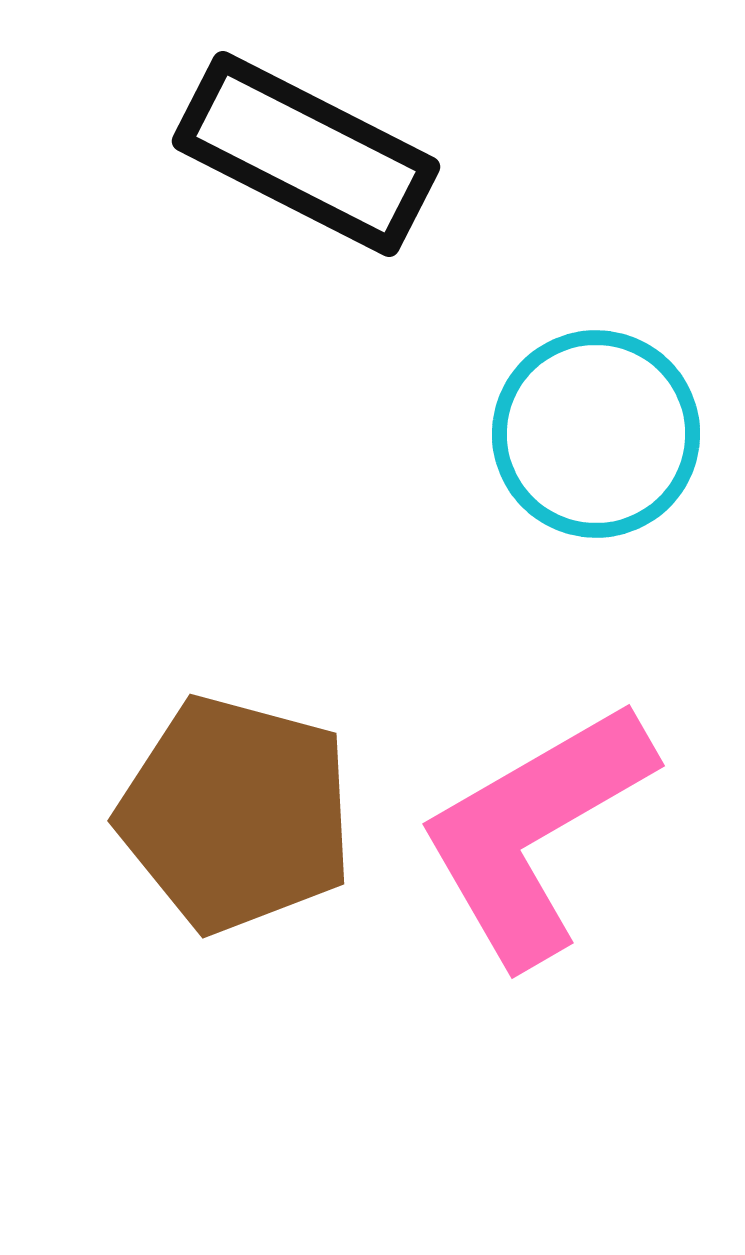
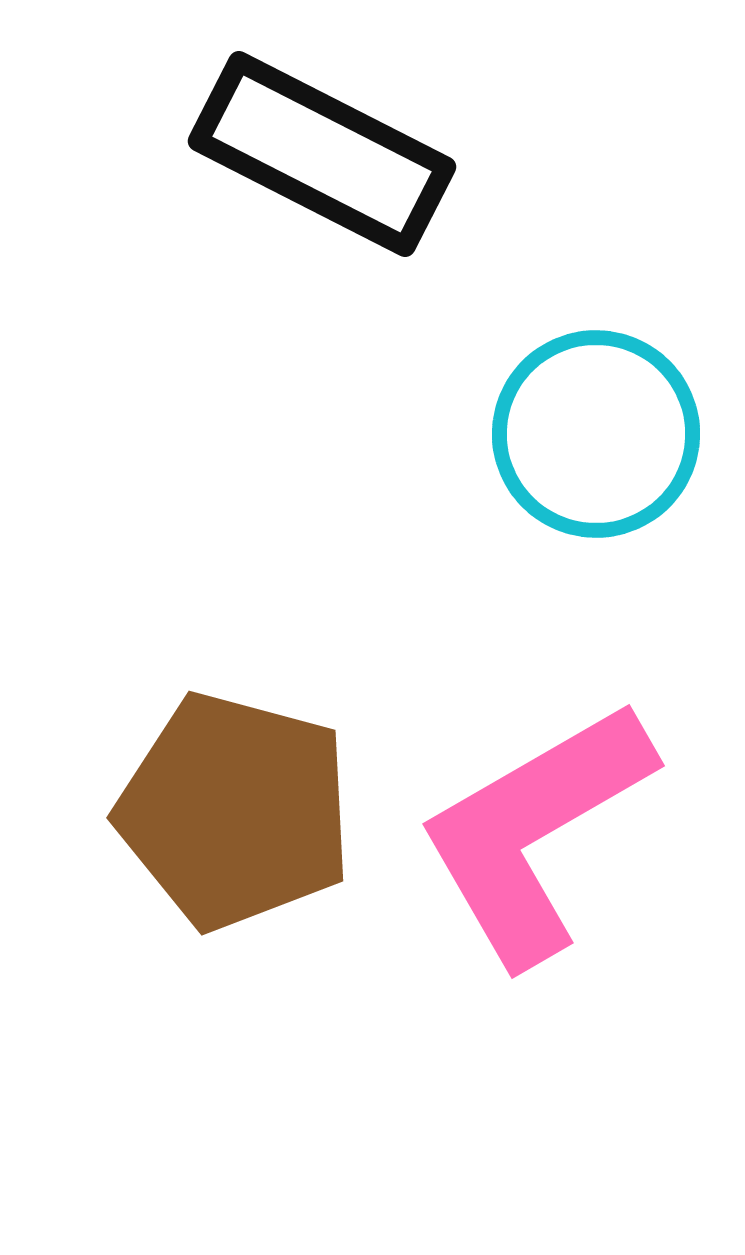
black rectangle: moved 16 px right
brown pentagon: moved 1 px left, 3 px up
